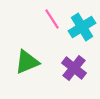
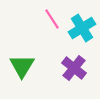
cyan cross: moved 1 px down
green triangle: moved 5 px left, 4 px down; rotated 36 degrees counterclockwise
